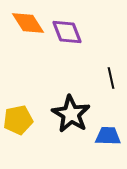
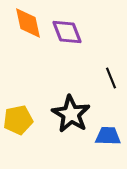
orange diamond: rotated 20 degrees clockwise
black line: rotated 10 degrees counterclockwise
